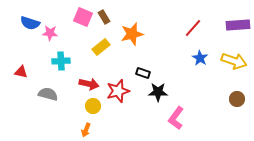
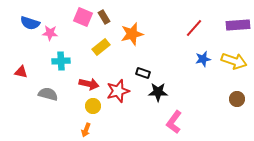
red line: moved 1 px right
blue star: moved 3 px right, 1 px down; rotated 28 degrees clockwise
pink L-shape: moved 2 px left, 4 px down
